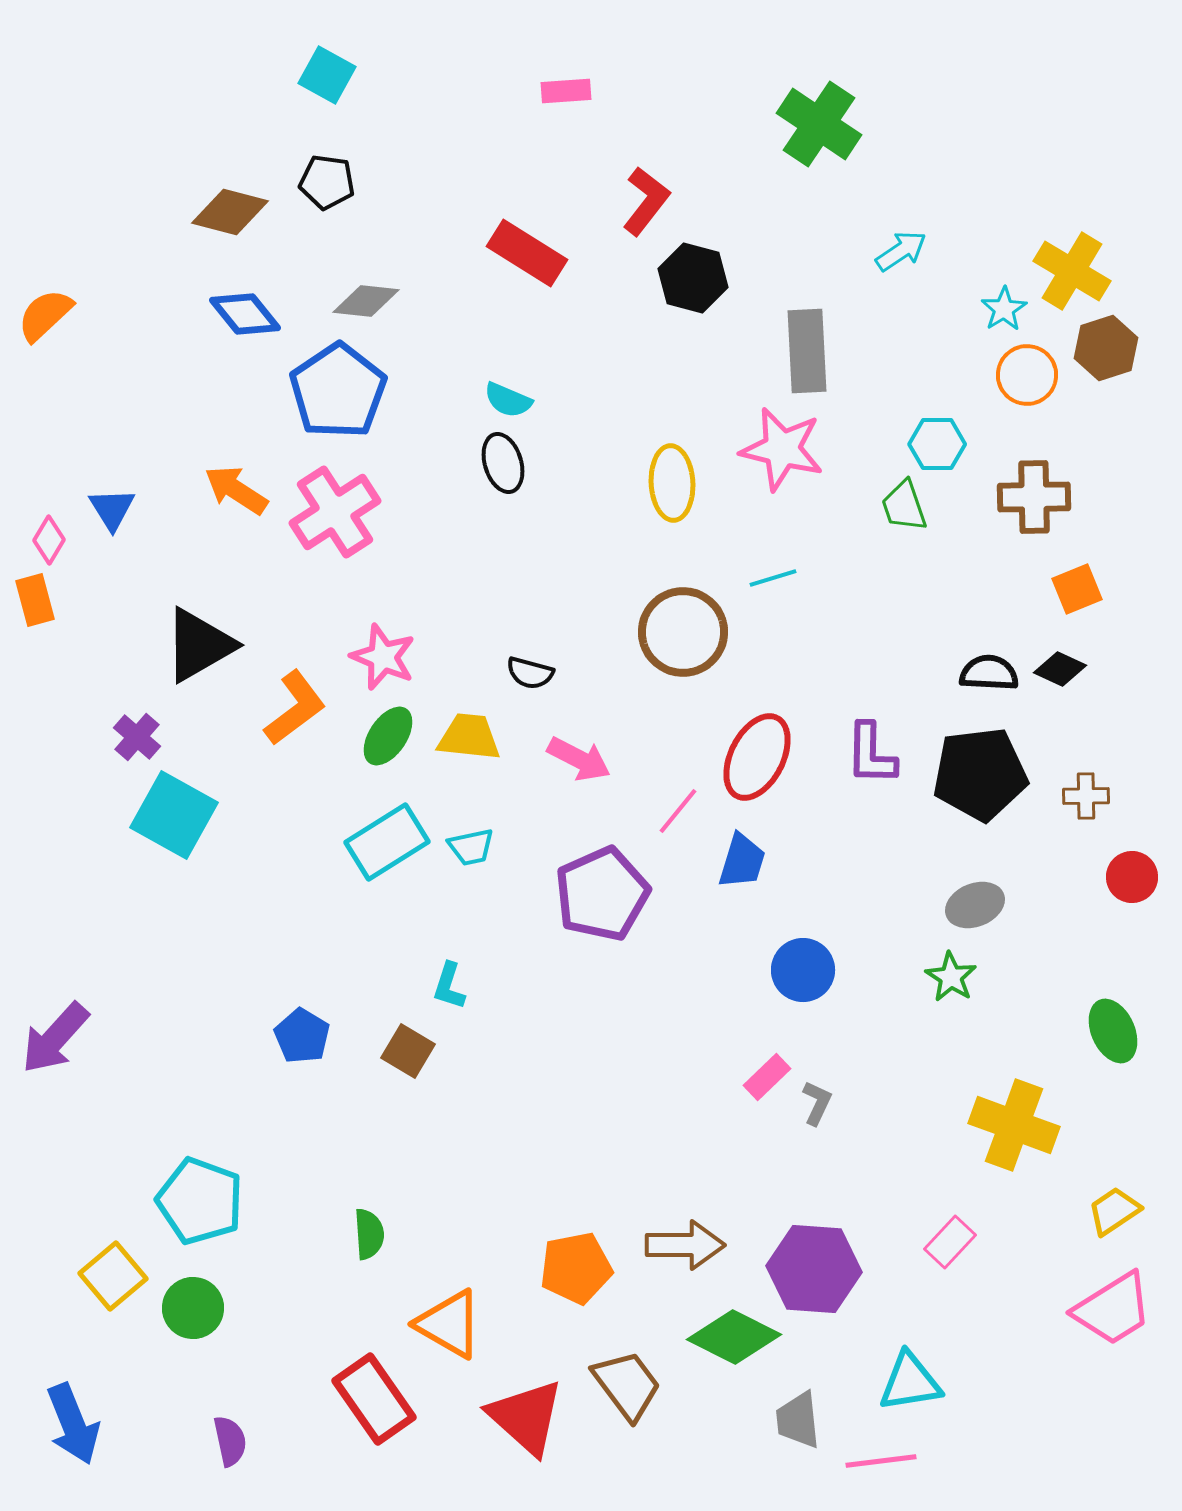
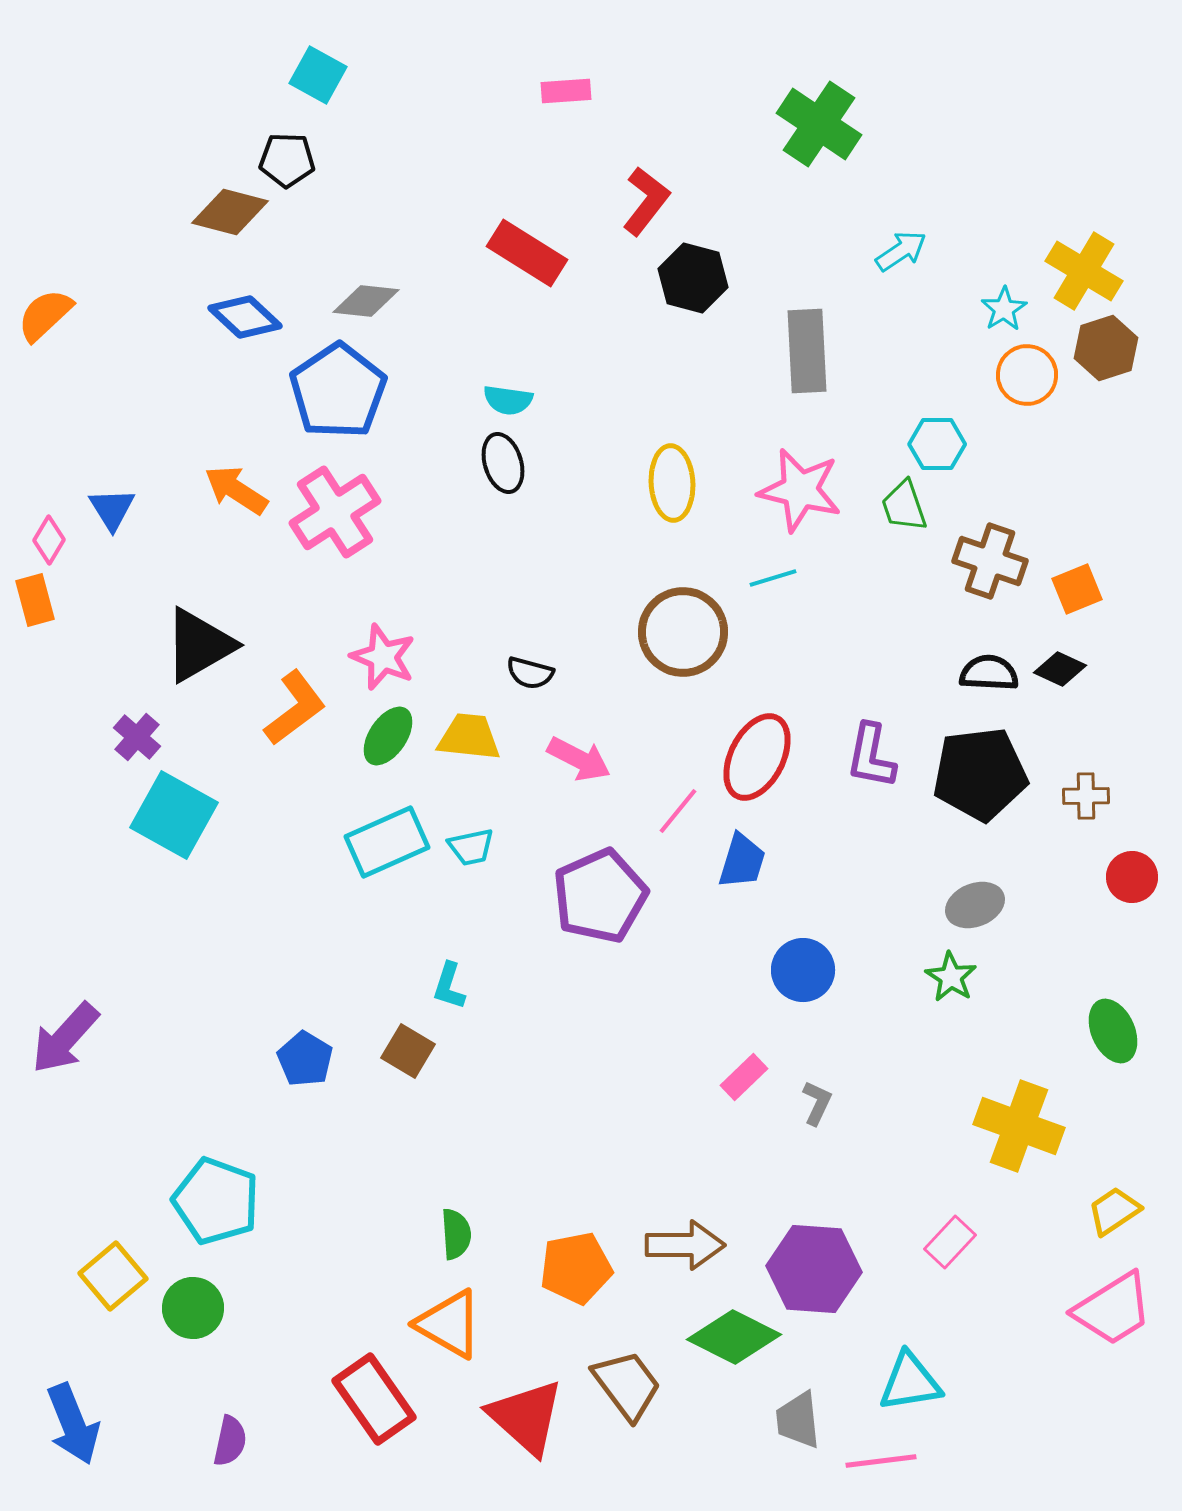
cyan square at (327, 75): moved 9 px left
black pentagon at (327, 182): moved 40 px left, 22 px up; rotated 6 degrees counterclockwise
yellow cross at (1072, 271): moved 12 px right
blue diamond at (245, 314): moved 3 px down; rotated 8 degrees counterclockwise
cyan semicircle at (508, 400): rotated 15 degrees counterclockwise
pink star at (782, 449): moved 18 px right, 41 px down
brown cross at (1034, 497): moved 44 px left, 64 px down; rotated 20 degrees clockwise
purple L-shape at (871, 754): moved 2 px down; rotated 10 degrees clockwise
cyan rectangle at (387, 842): rotated 8 degrees clockwise
purple pentagon at (602, 894): moved 2 px left, 2 px down
blue pentagon at (302, 1036): moved 3 px right, 23 px down
purple arrow at (55, 1038): moved 10 px right
pink rectangle at (767, 1077): moved 23 px left
yellow cross at (1014, 1125): moved 5 px right, 1 px down
cyan pentagon at (200, 1201): moved 16 px right
green semicircle at (369, 1234): moved 87 px right
purple semicircle at (230, 1441): rotated 24 degrees clockwise
